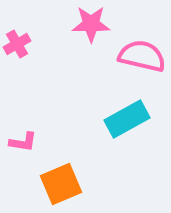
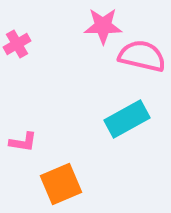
pink star: moved 12 px right, 2 px down
